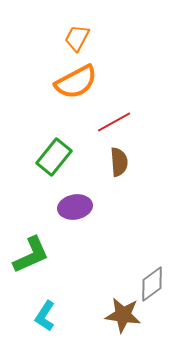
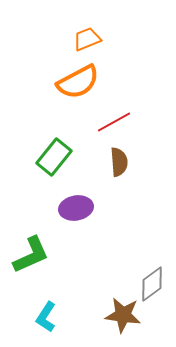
orange trapezoid: moved 10 px right, 1 px down; rotated 40 degrees clockwise
orange semicircle: moved 2 px right
purple ellipse: moved 1 px right, 1 px down
cyan L-shape: moved 1 px right, 1 px down
